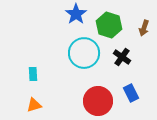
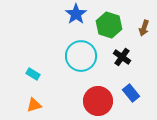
cyan circle: moved 3 px left, 3 px down
cyan rectangle: rotated 56 degrees counterclockwise
blue rectangle: rotated 12 degrees counterclockwise
